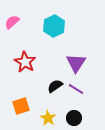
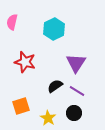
pink semicircle: rotated 35 degrees counterclockwise
cyan hexagon: moved 3 px down
red star: rotated 15 degrees counterclockwise
purple line: moved 1 px right, 2 px down
black circle: moved 5 px up
